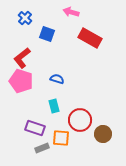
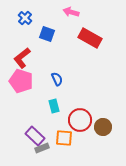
blue semicircle: rotated 48 degrees clockwise
purple rectangle: moved 8 px down; rotated 24 degrees clockwise
brown circle: moved 7 px up
orange square: moved 3 px right
